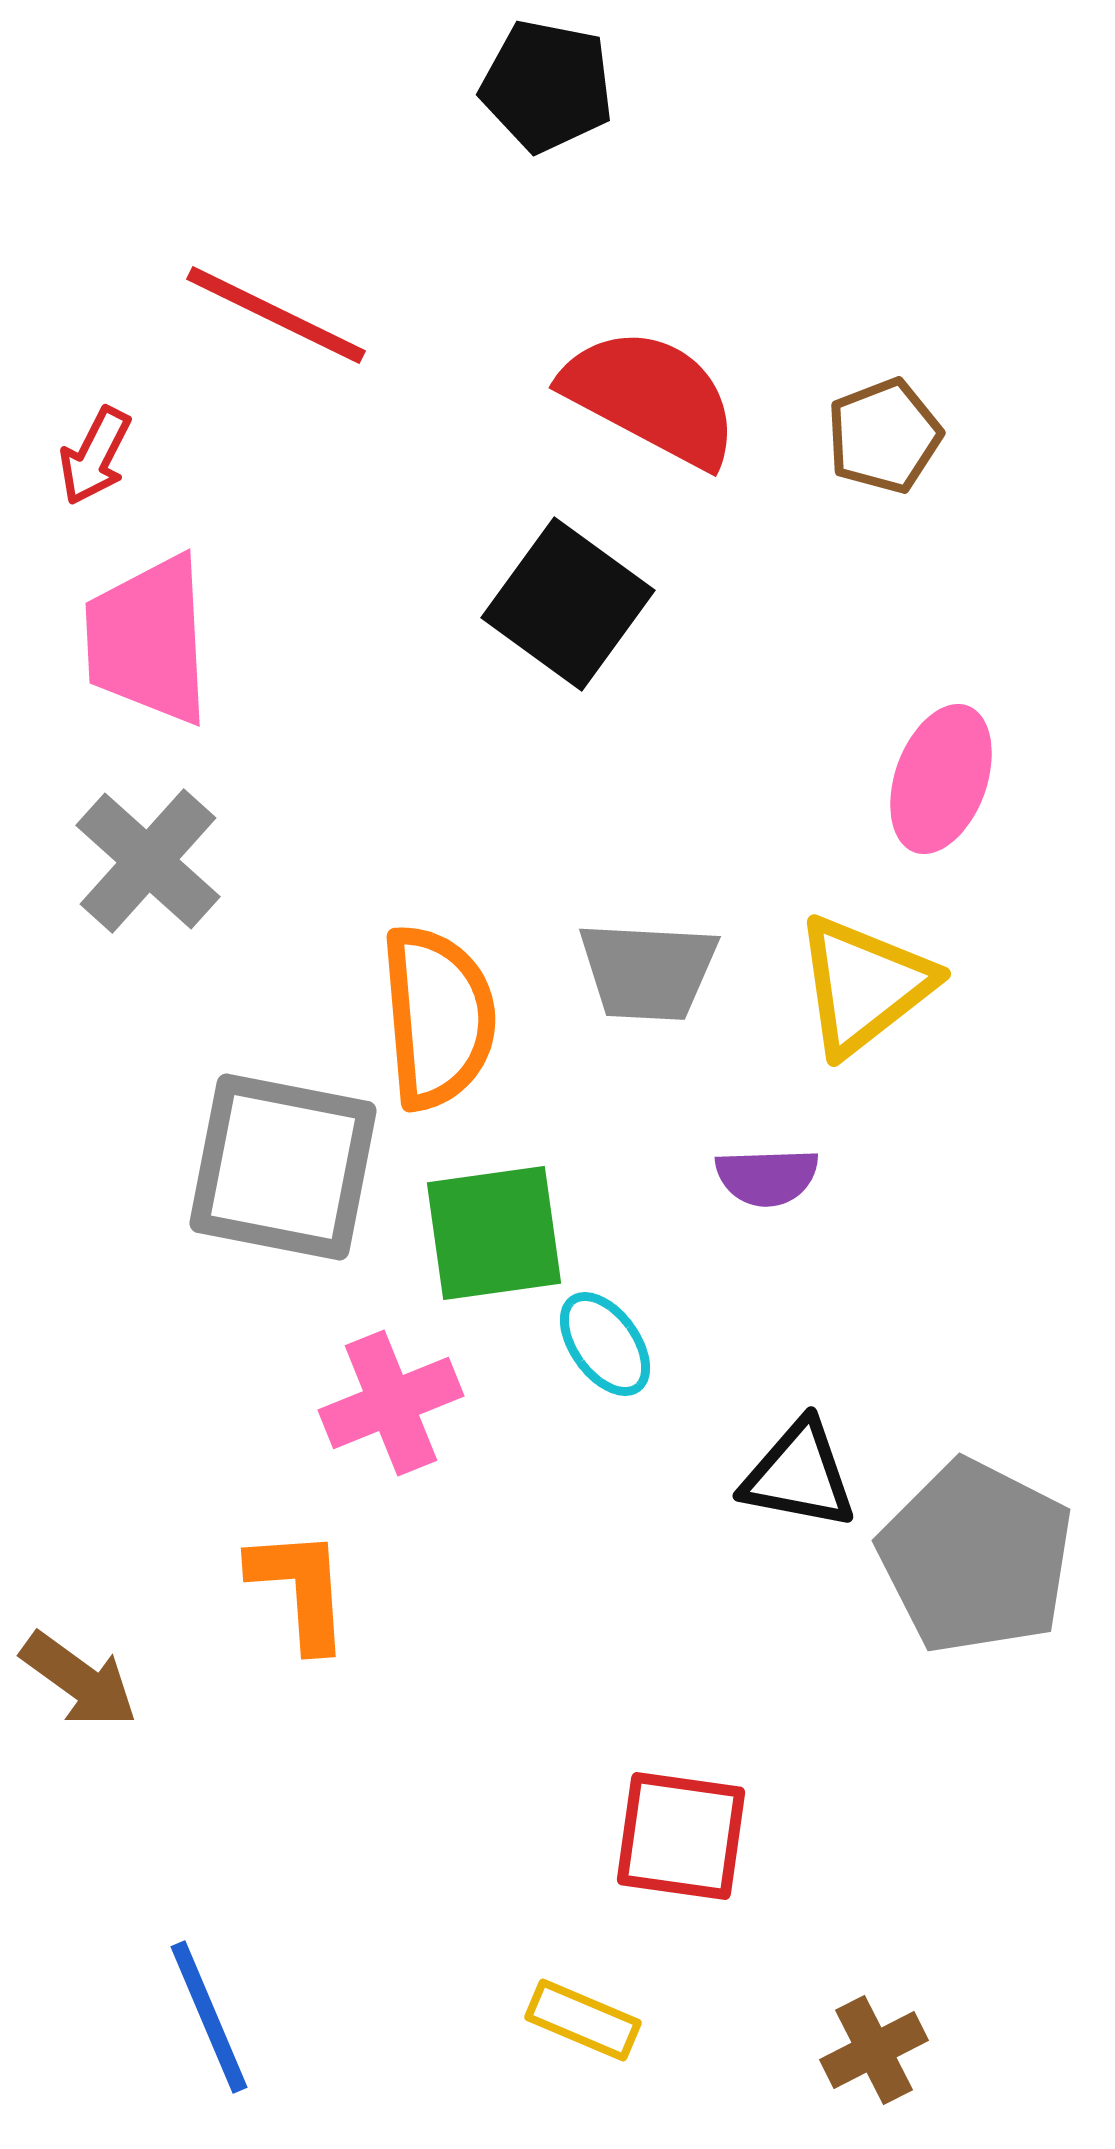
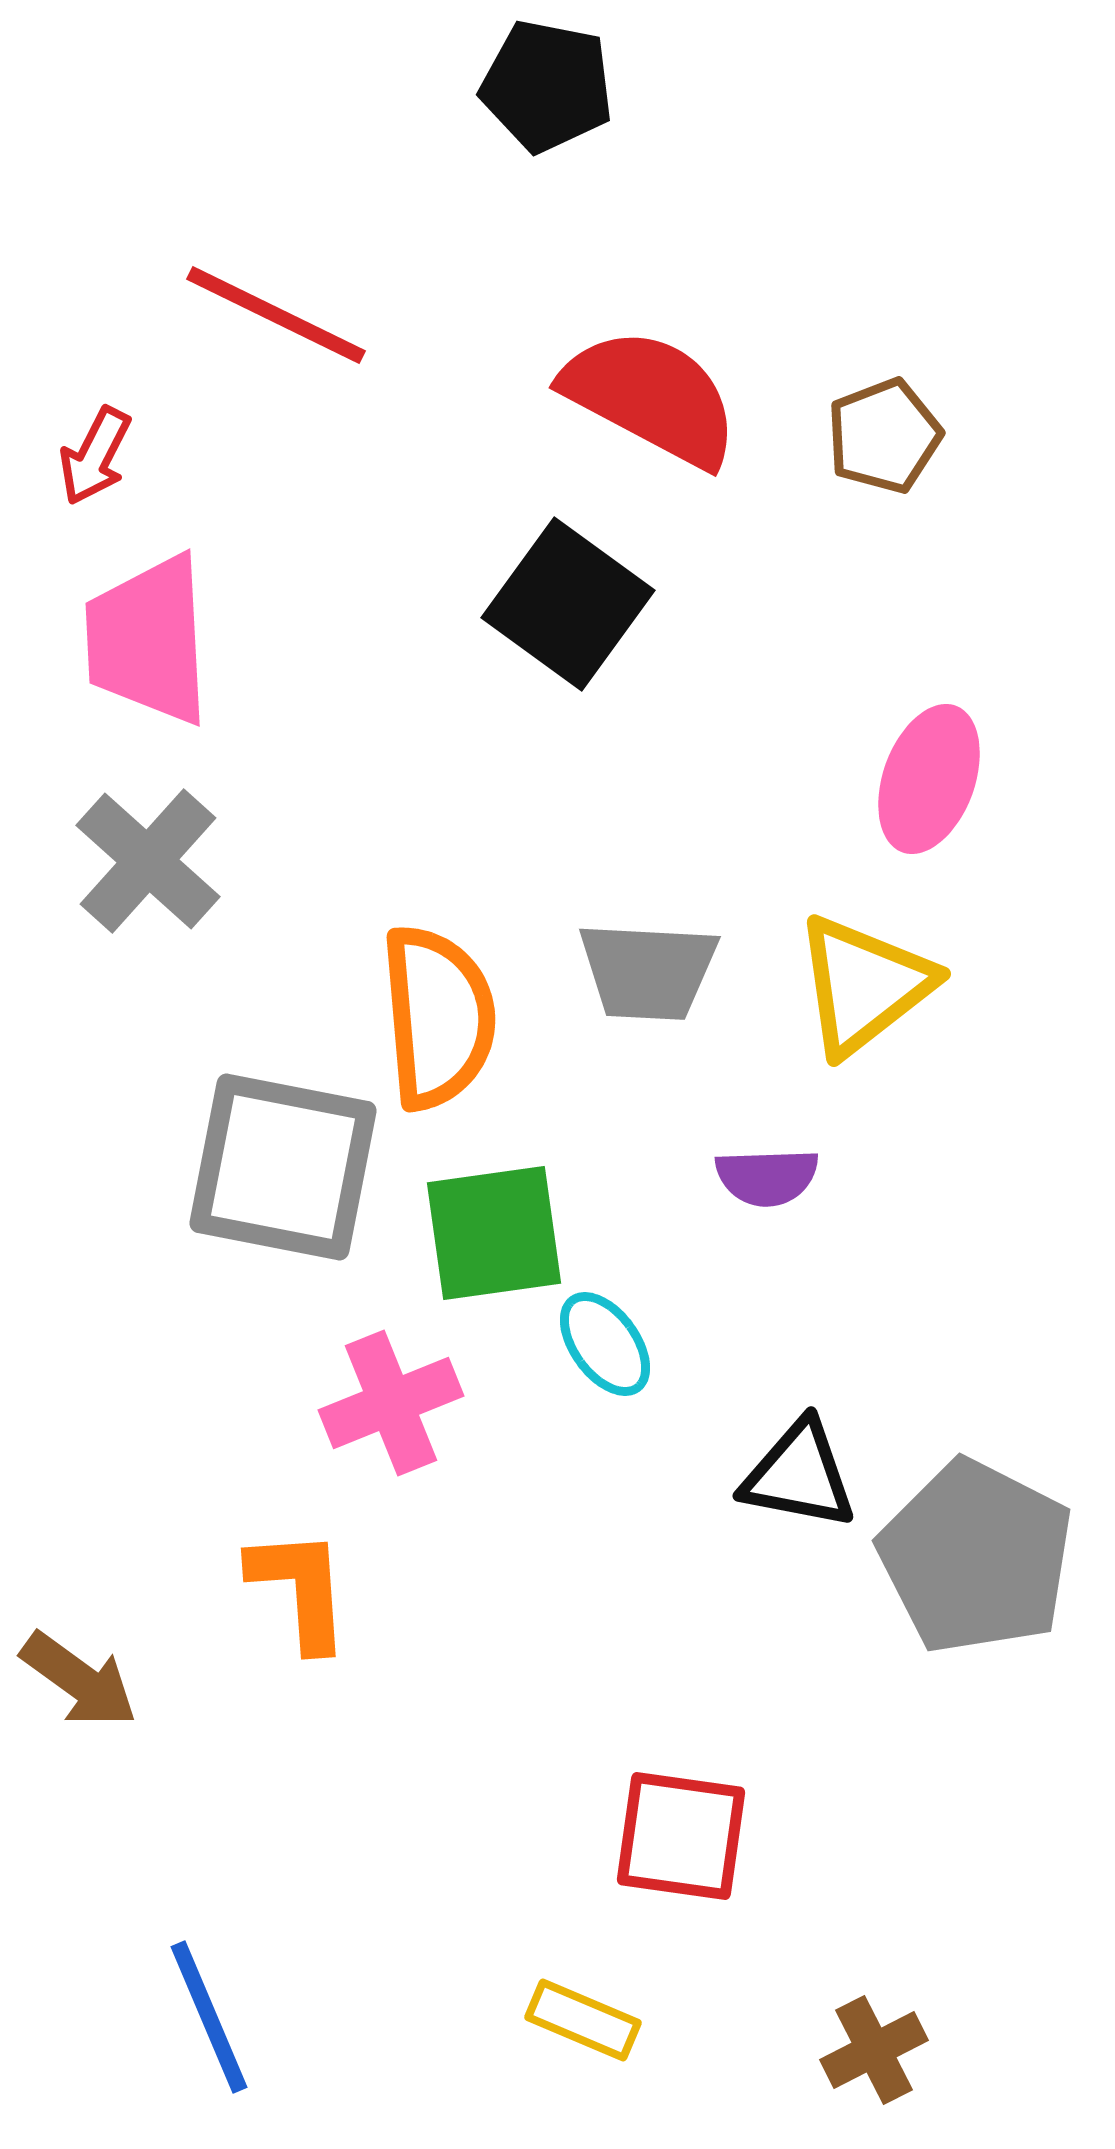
pink ellipse: moved 12 px left
